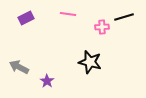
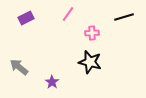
pink line: rotated 63 degrees counterclockwise
pink cross: moved 10 px left, 6 px down
gray arrow: rotated 12 degrees clockwise
purple star: moved 5 px right, 1 px down
